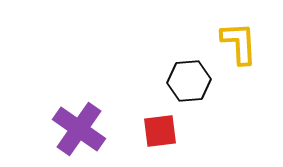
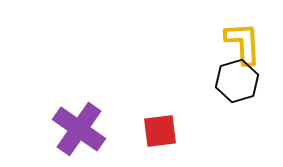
yellow L-shape: moved 4 px right
black hexagon: moved 48 px right; rotated 12 degrees counterclockwise
